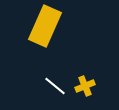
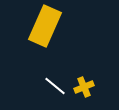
yellow cross: moved 1 px left, 1 px down
